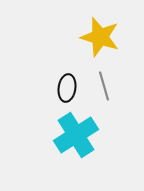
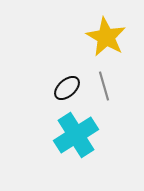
yellow star: moved 6 px right; rotated 12 degrees clockwise
black ellipse: rotated 40 degrees clockwise
